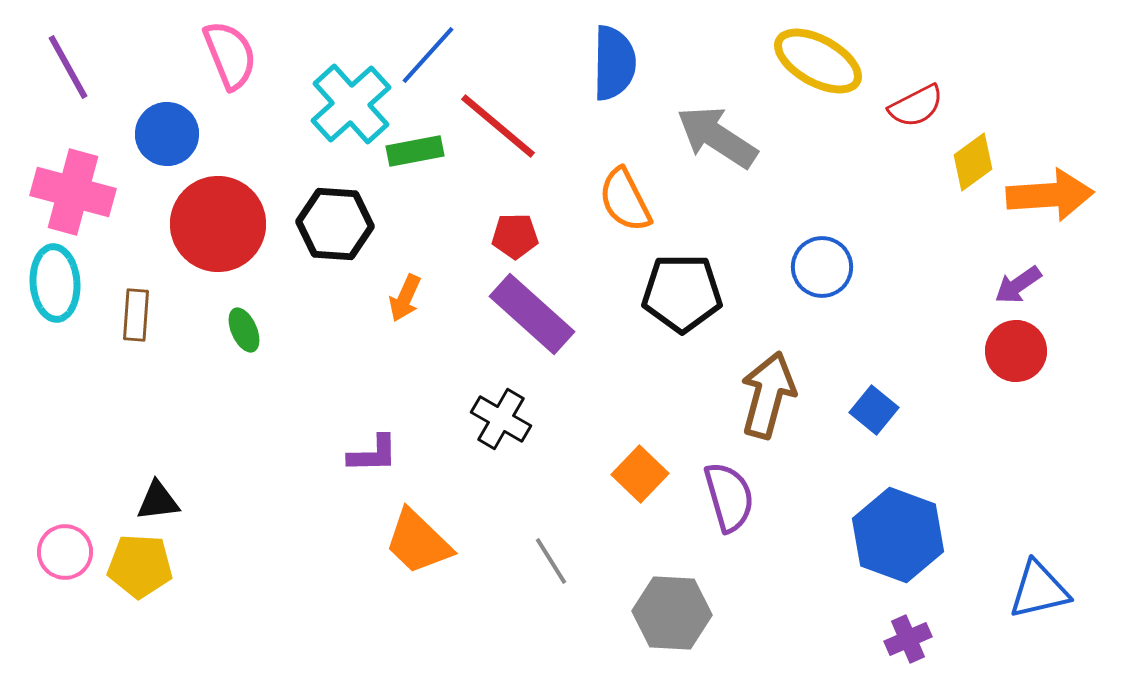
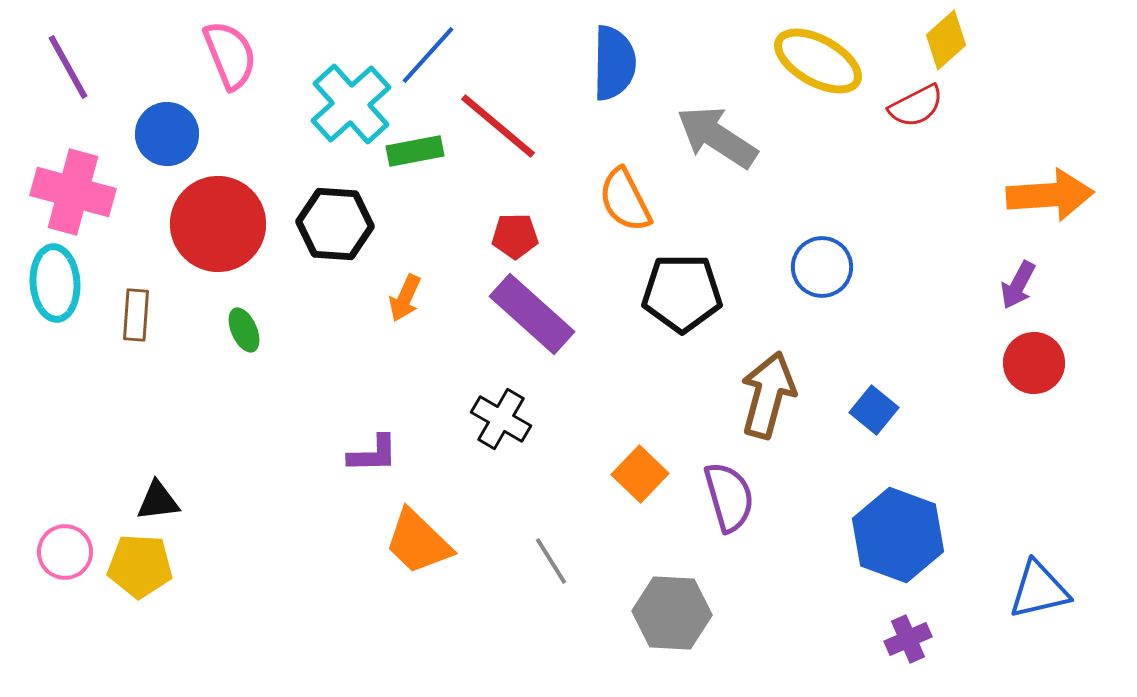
yellow diamond at (973, 162): moved 27 px left, 122 px up; rotated 6 degrees counterclockwise
purple arrow at (1018, 285): rotated 27 degrees counterclockwise
red circle at (1016, 351): moved 18 px right, 12 px down
